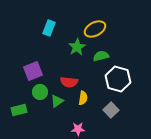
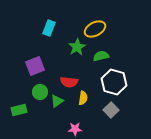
purple square: moved 2 px right, 5 px up
white hexagon: moved 4 px left, 3 px down
pink star: moved 3 px left
